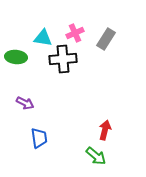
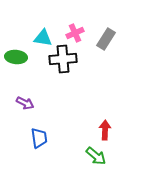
red arrow: rotated 12 degrees counterclockwise
